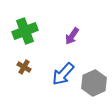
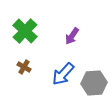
green cross: rotated 25 degrees counterclockwise
gray hexagon: rotated 20 degrees clockwise
